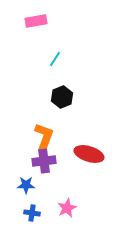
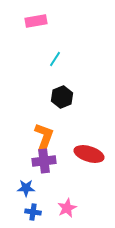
blue star: moved 3 px down
blue cross: moved 1 px right, 1 px up
